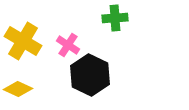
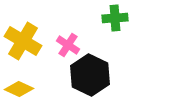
yellow diamond: moved 1 px right
